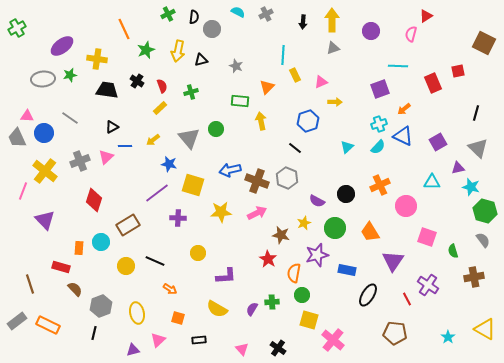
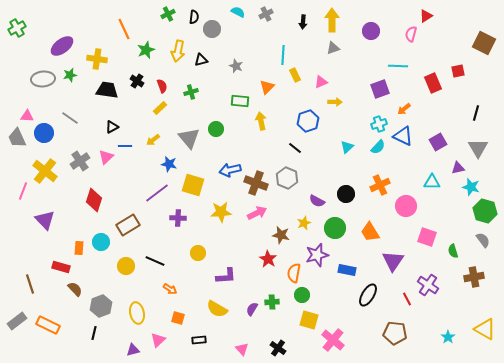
gray triangle at (478, 148): rotated 15 degrees clockwise
gray cross at (80, 161): rotated 12 degrees counterclockwise
brown cross at (257, 181): moved 1 px left, 2 px down
